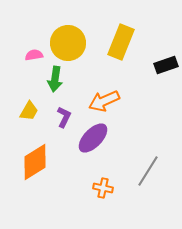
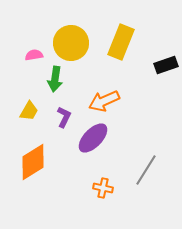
yellow circle: moved 3 px right
orange diamond: moved 2 px left
gray line: moved 2 px left, 1 px up
